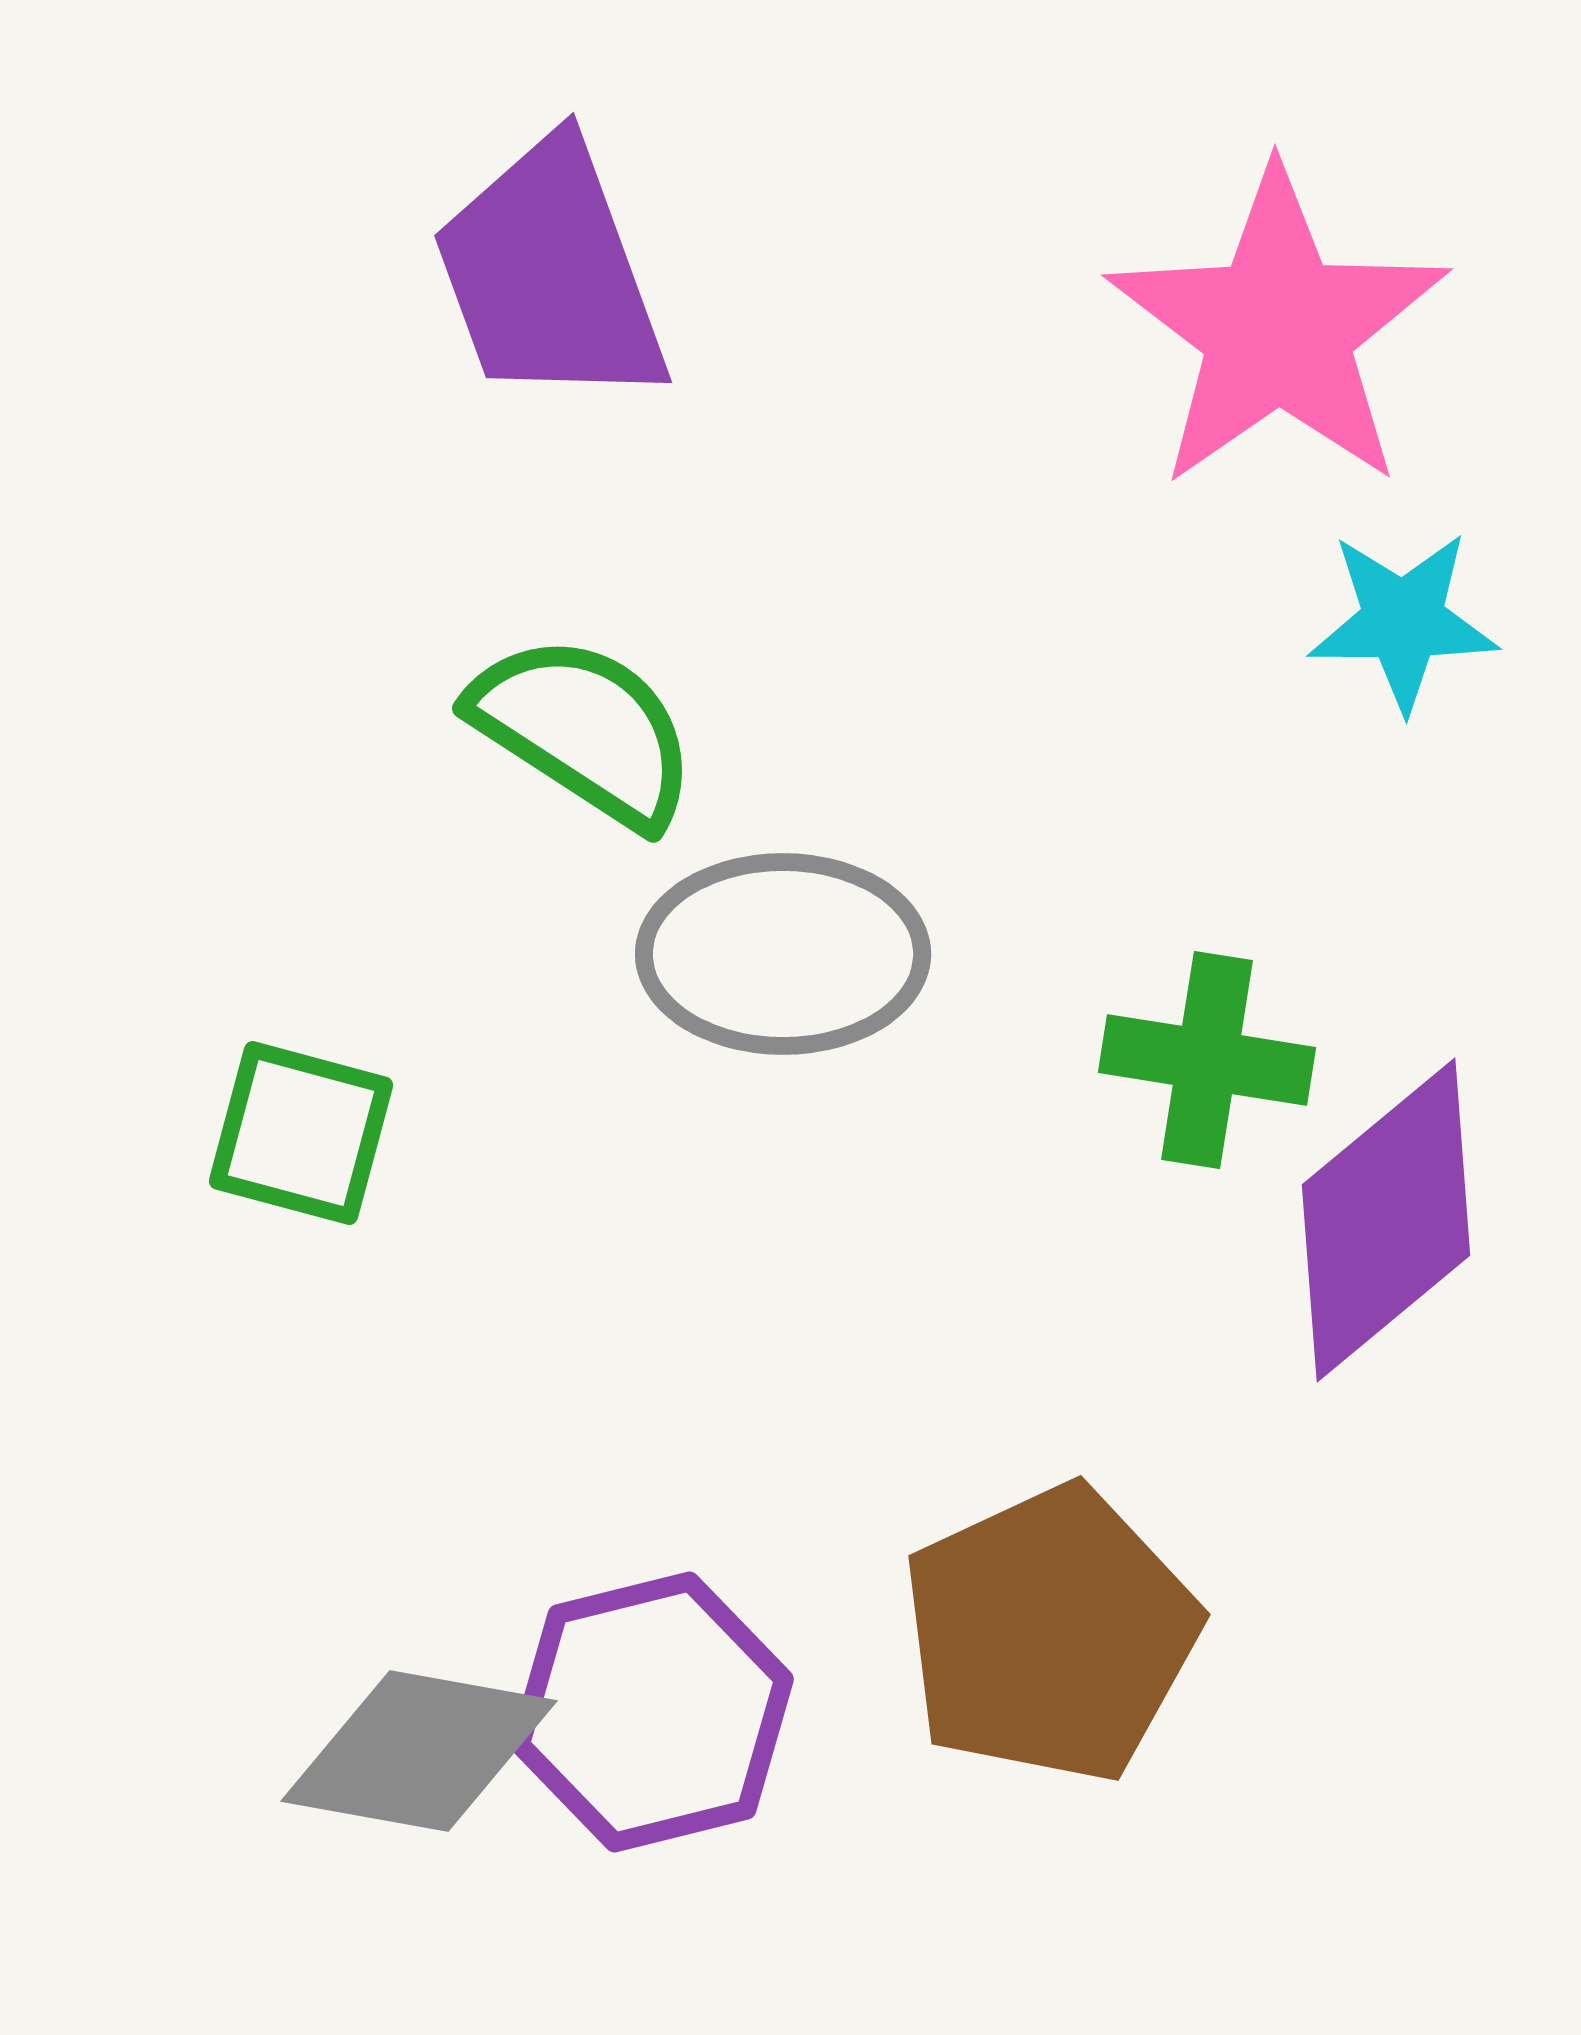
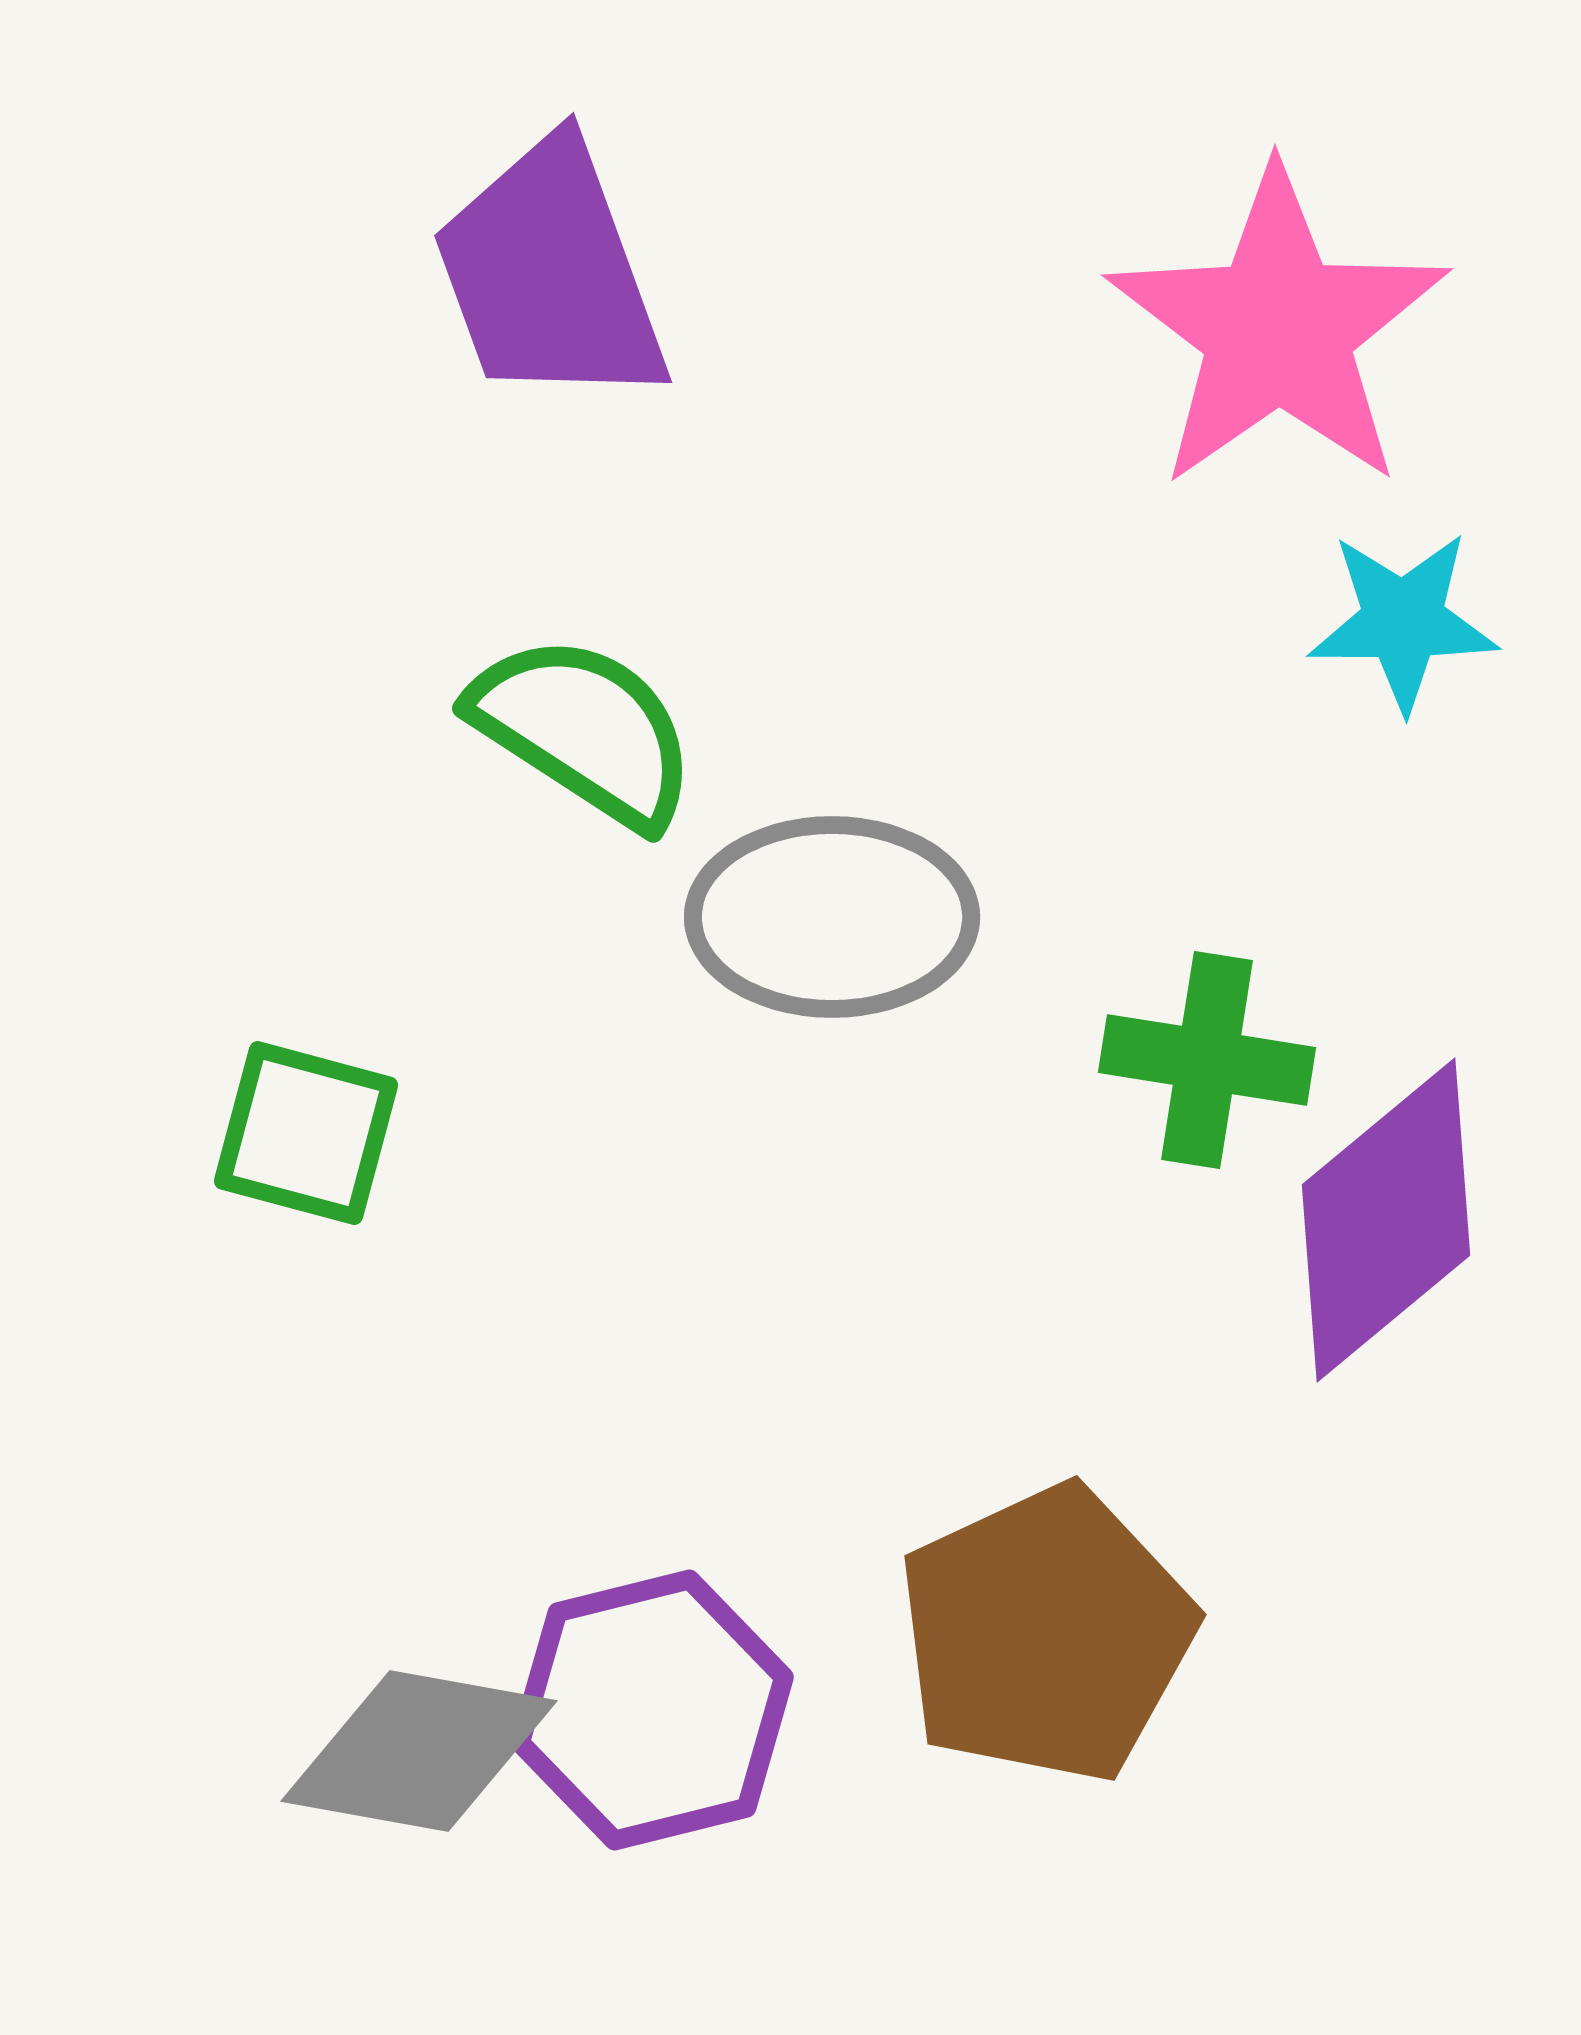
gray ellipse: moved 49 px right, 37 px up
green square: moved 5 px right
brown pentagon: moved 4 px left
purple hexagon: moved 2 px up
